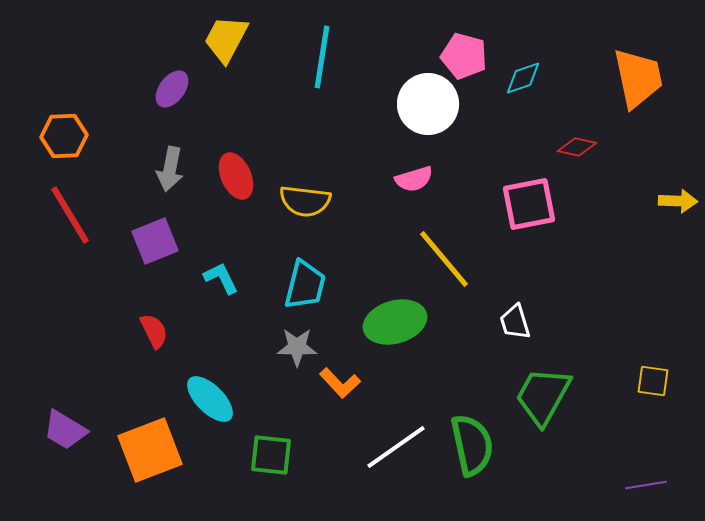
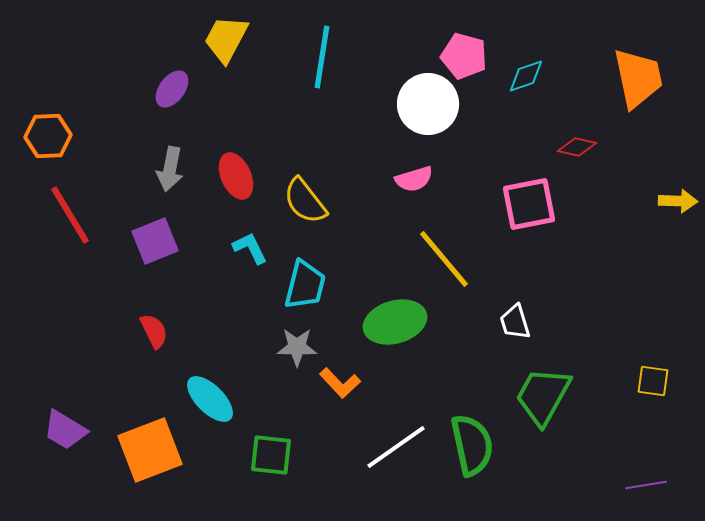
cyan diamond: moved 3 px right, 2 px up
orange hexagon: moved 16 px left
yellow semicircle: rotated 45 degrees clockwise
cyan L-shape: moved 29 px right, 30 px up
